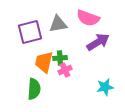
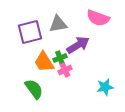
pink semicircle: moved 10 px right
purple arrow: moved 20 px left, 3 px down
green cross: rotated 16 degrees counterclockwise
orange trapezoid: rotated 45 degrees counterclockwise
green semicircle: rotated 40 degrees counterclockwise
